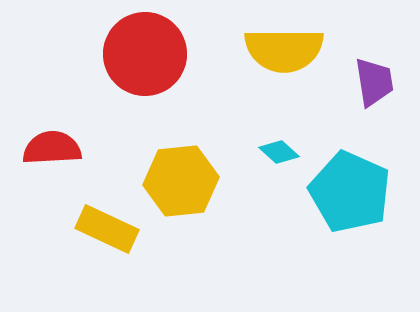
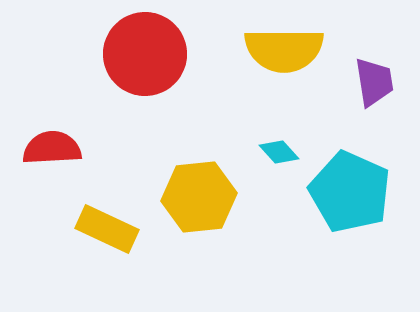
cyan diamond: rotated 6 degrees clockwise
yellow hexagon: moved 18 px right, 16 px down
